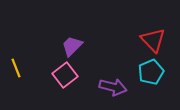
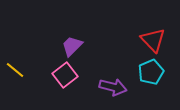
yellow line: moved 1 px left, 2 px down; rotated 30 degrees counterclockwise
